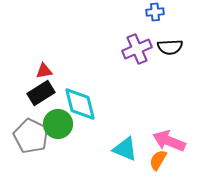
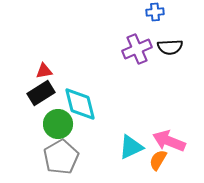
gray pentagon: moved 30 px right, 21 px down; rotated 16 degrees clockwise
cyan triangle: moved 6 px right, 2 px up; rotated 48 degrees counterclockwise
